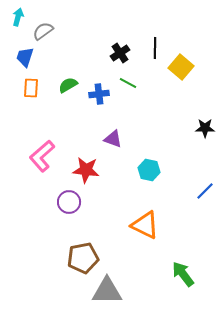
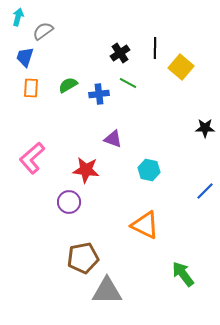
pink L-shape: moved 10 px left, 2 px down
